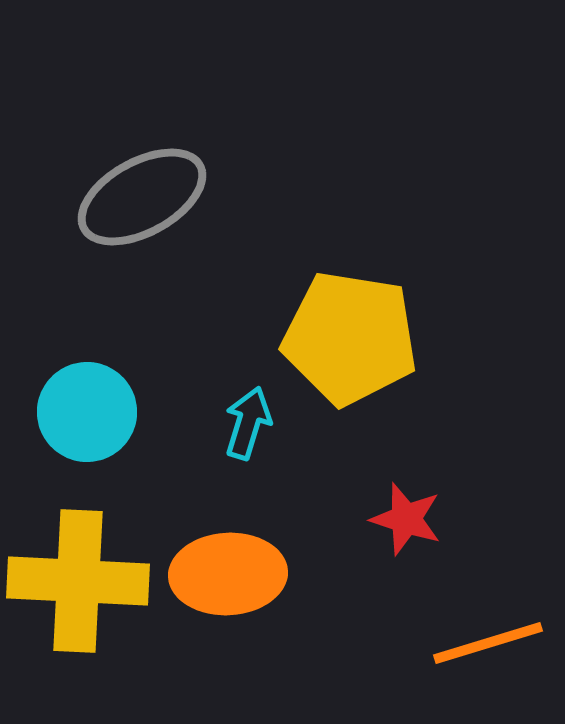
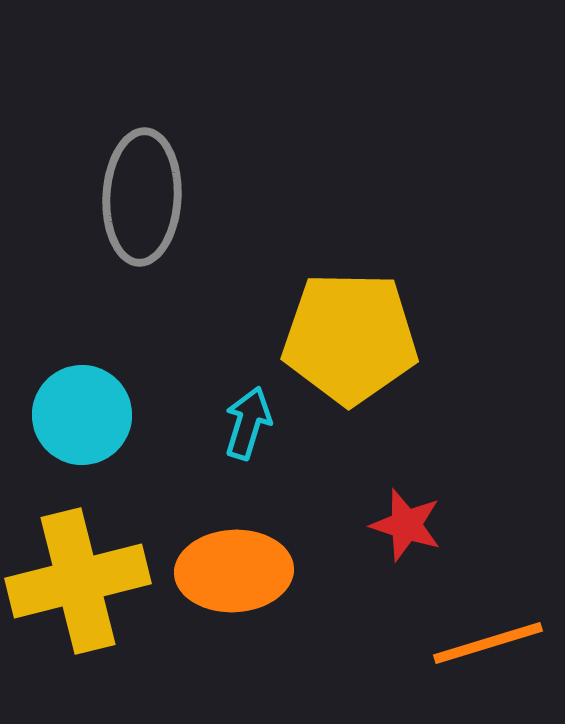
gray ellipse: rotated 58 degrees counterclockwise
yellow pentagon: rotated 8 degrees counterclockwise
cyan circle: moved 5 px left, 3 px down
red star: moved 6 px down
orange ellipse: moved 6 px right, 3 px up
yellow cross: rotated 17 degrees counterclockwise
